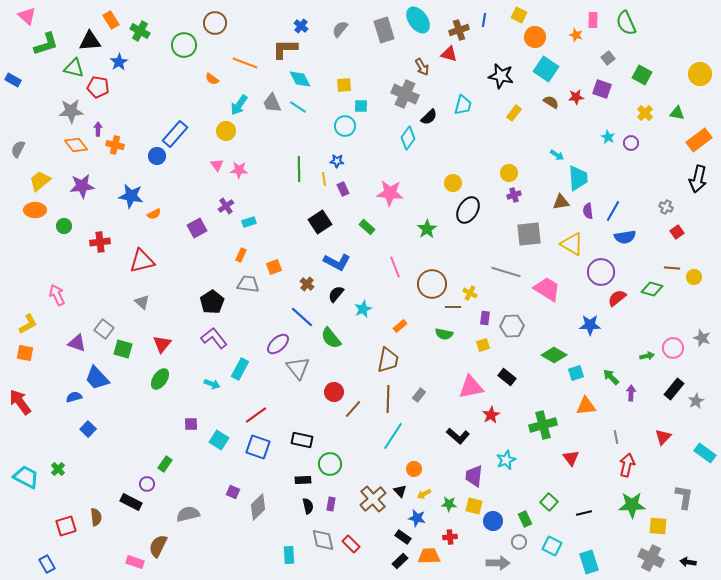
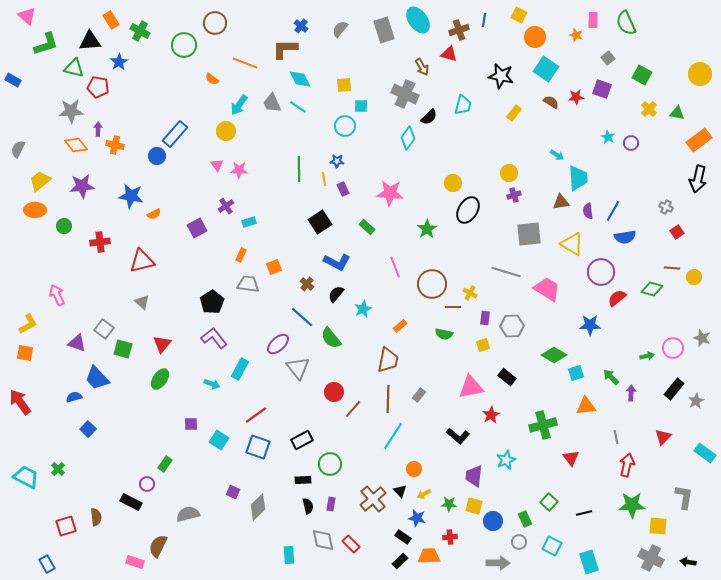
yellow cross at (645, 113): moved 4 px right, 4 px up
black rectangle at (302, 440): rotated 40 degrees counterclockwise
